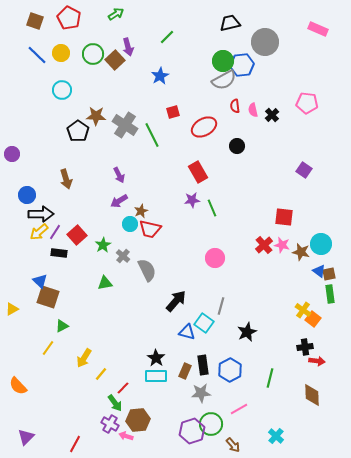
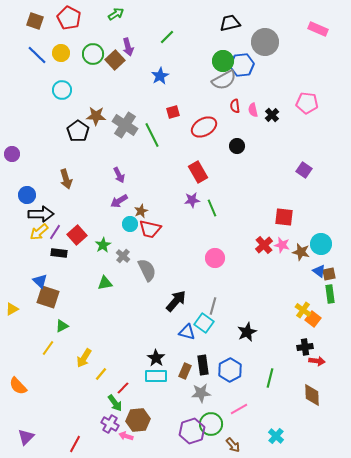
gray line at (221, 306): moved 8 px left
